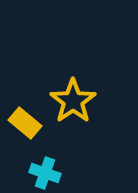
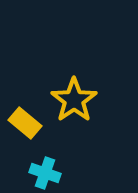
yellow star: moved 1 px right, 1 px up
